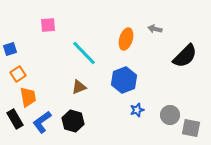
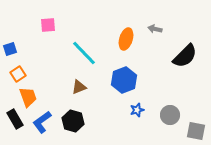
orange trapezoid: rotated 10 degrees counterclockwise
gray square: moved 5 px right, 3 px down
